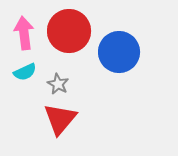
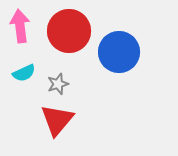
pink arrow: moved 4 px left, 7 px up
cyan semicircle: moved 1 px left, 1 px down
gray star: rotated 25 degrees clockwise
red triangle: moved 3 px left, 1 px down
